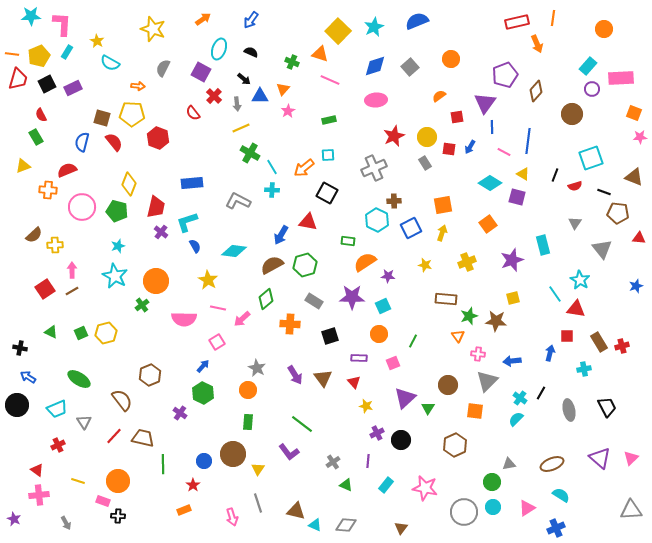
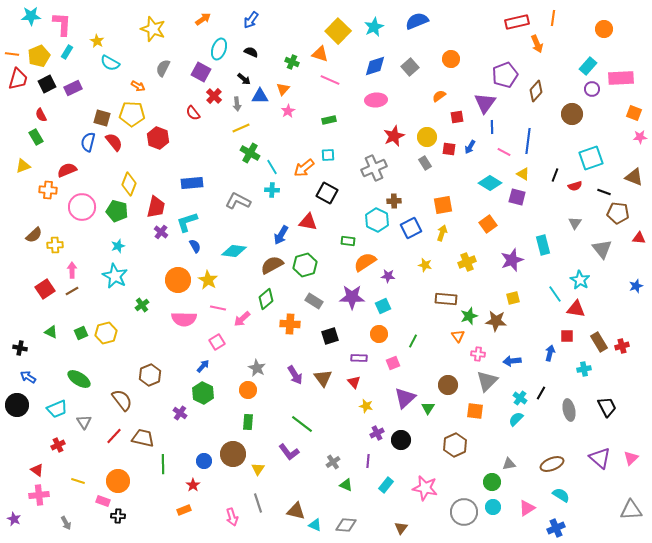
orange arrow at (138, 86): rotated 24 degrees clockwise
blue semicircle at (82, 142): moved 6 px right
orange circle at (156, 281): moved 22 px right, 1 px up
